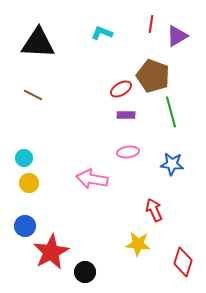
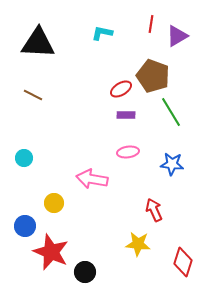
cyan L-shape: rotated 10 degrees counterclockwise
green line: rotated 16 degrees counterclockwise
yellow circle: moved 25 px right, 20 px down
red star: rotated 21 degrees counterclockwise
